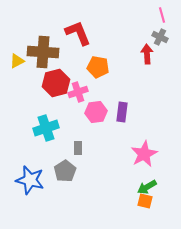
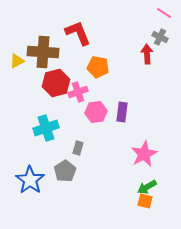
pink line: moved 2 px right, 2 px up; rotated 42 degrees counterclockwise
gray rectangle: rotated 16 degrees clockwise
blue star: rotated 20 degrees clockwise
